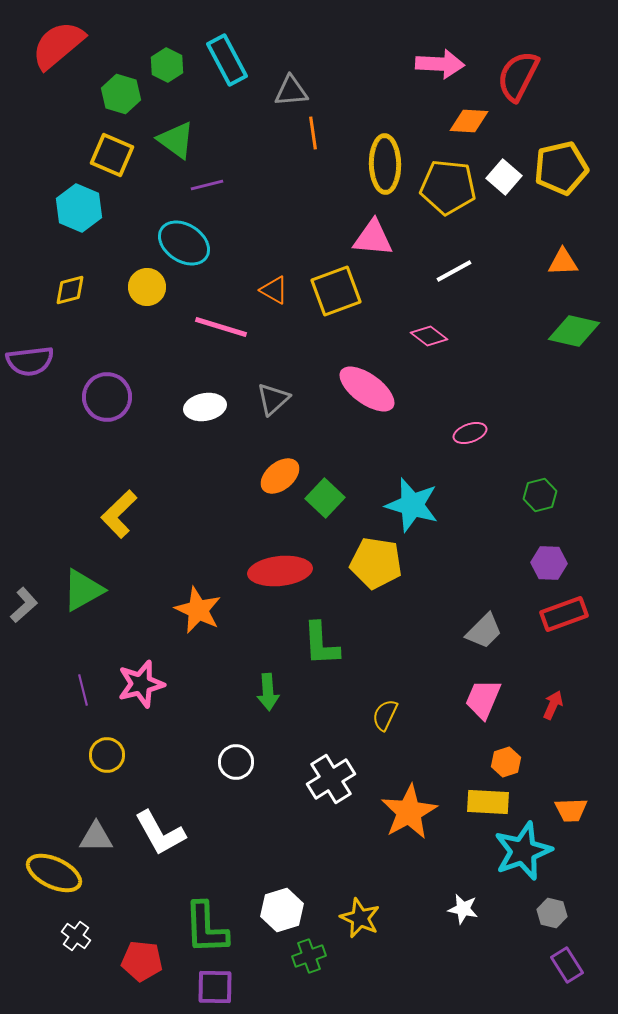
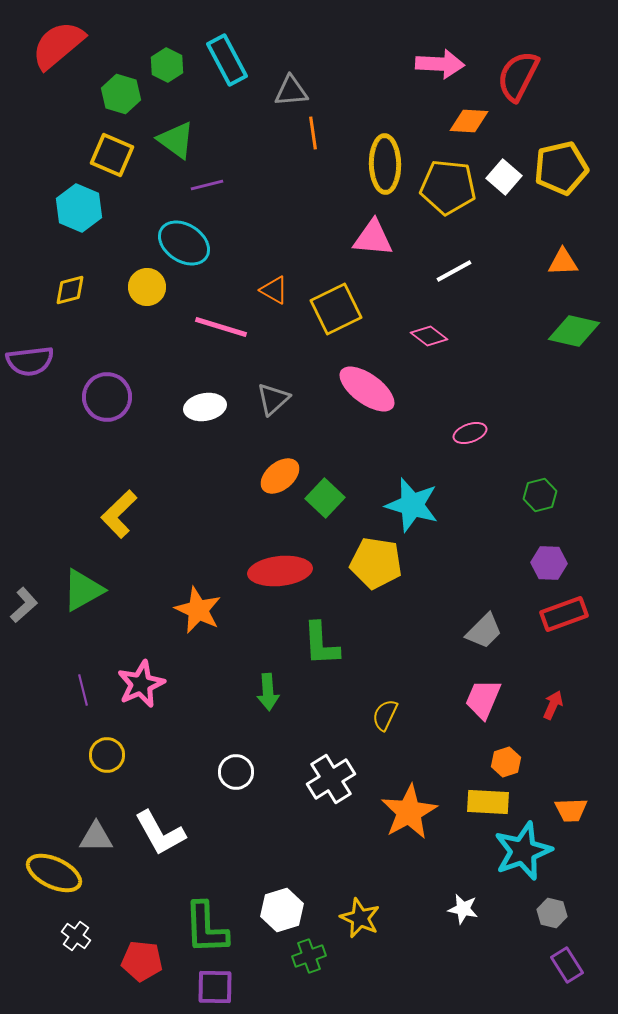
yellow square at (336, 291): moved 18 px down; rotated 6 degrees counterclockwise
pink star at (141, 684): rotated 9 degrees counterclockwise
white circle at (236, 762): moved 10 px down
